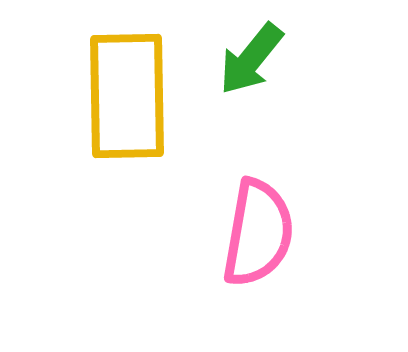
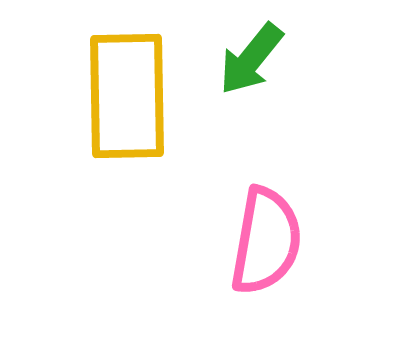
pink semicircle: moved 8 px right, 8 px down
